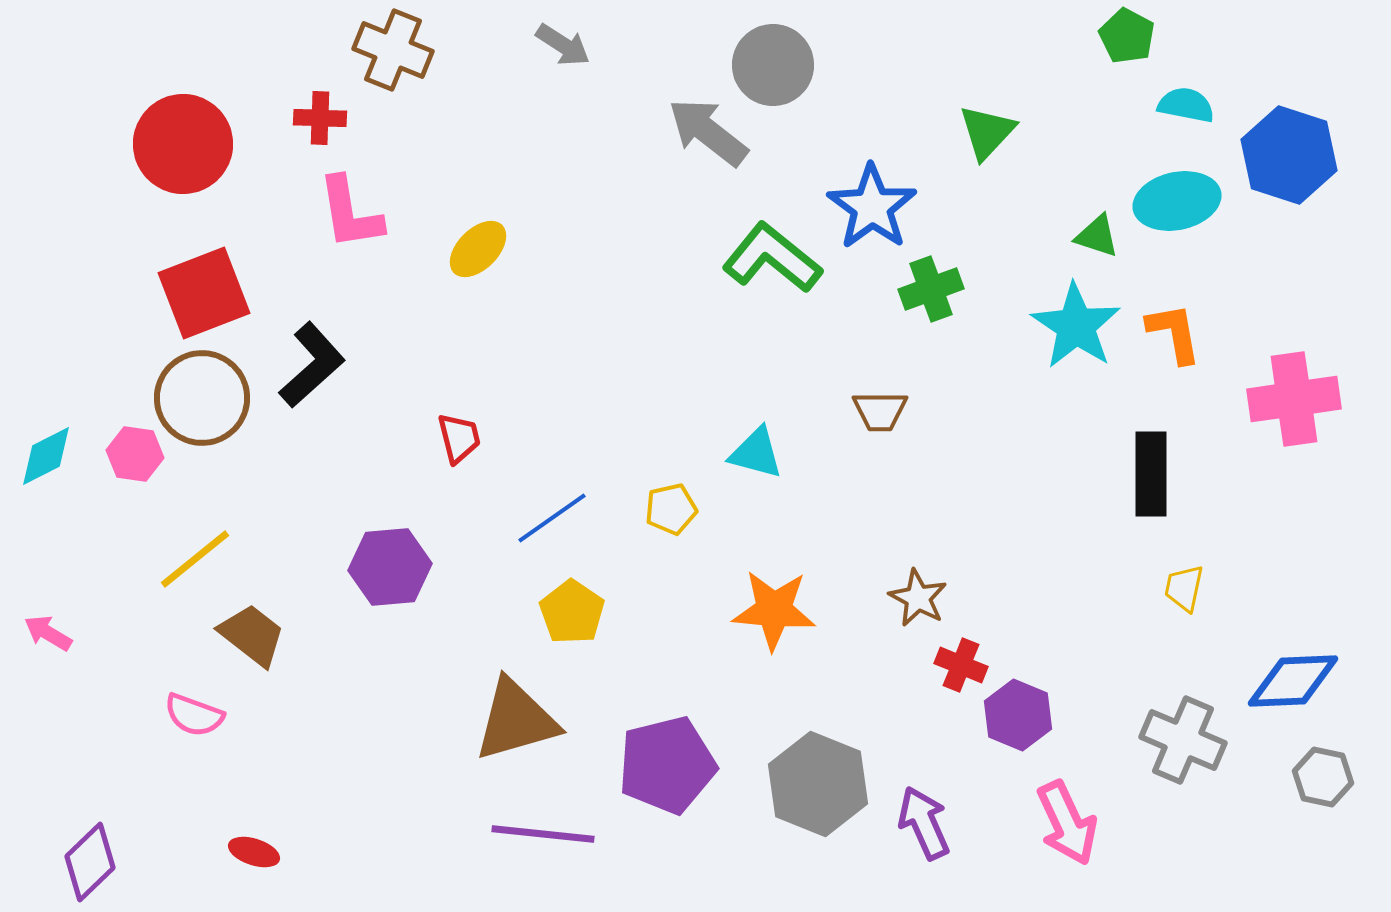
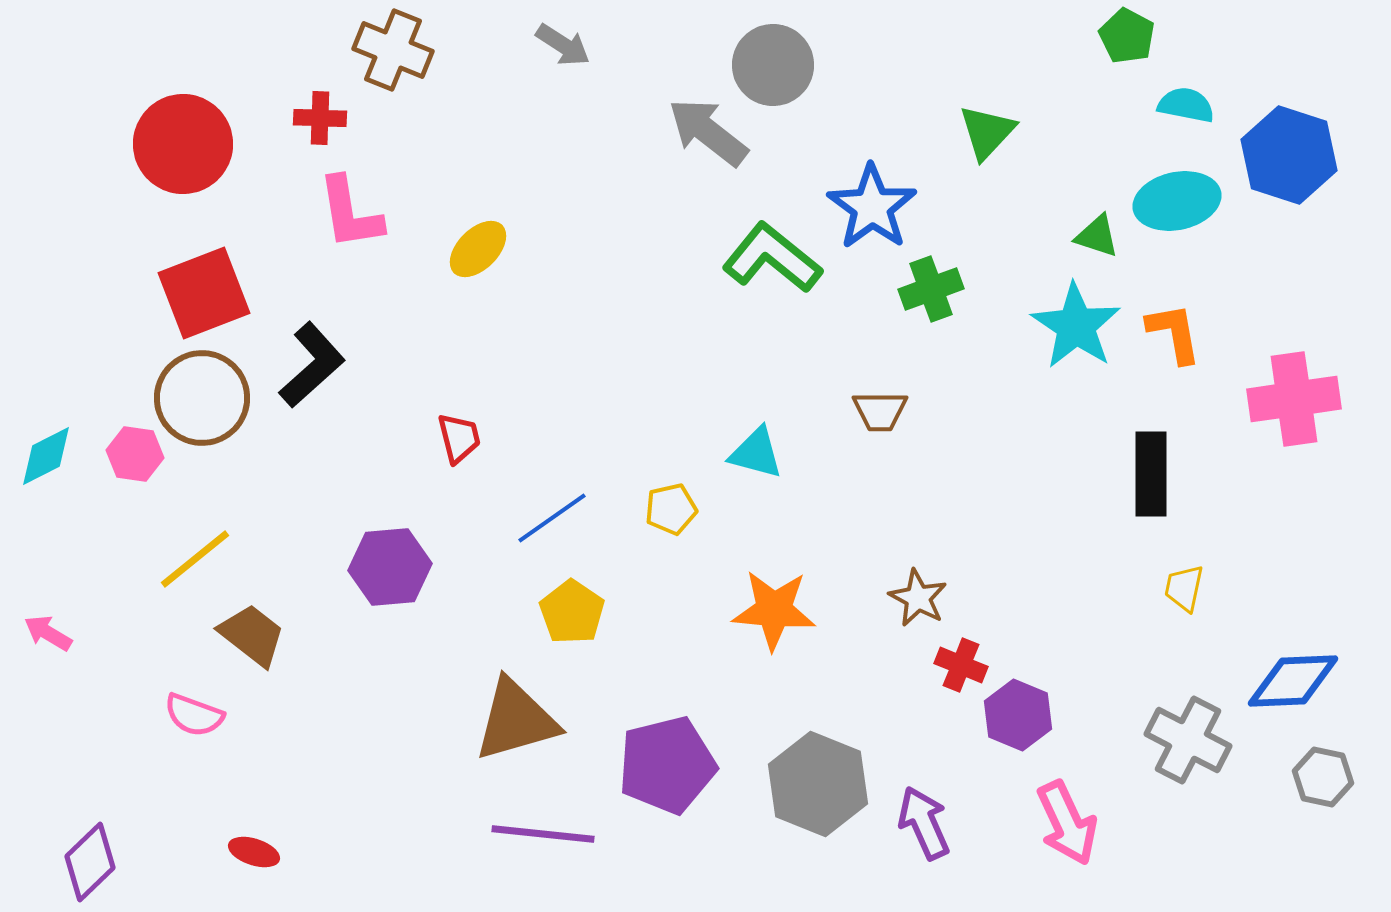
gray cross at (1183, 740): moved 5 px right; rotated 4 degrees clockwise
